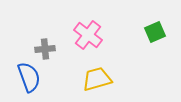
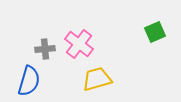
pink cross: moved 9 px left, 9 px down
blue semicircle: moved 4 px down; rotated 36 degrees clockwise
